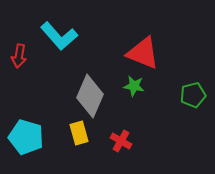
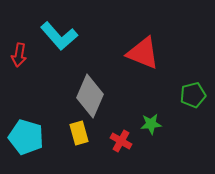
red arrow: moved 1 px up
green star: moved 17 px right, 38 px down; rotated 15 degrees counterclockwise
